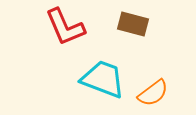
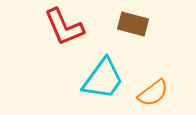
red L-shape: moved 1 px left
cyan trapezoid: rotated 105 degrees clockwise
